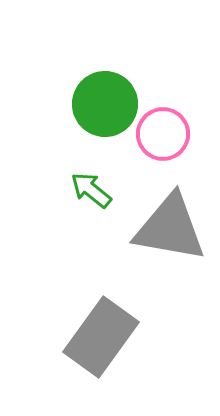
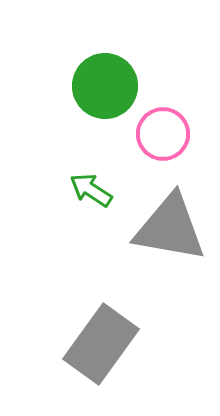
green circle: moved 18 px up
green arrow: rotated 6 degrees counterclockwise
gray rectangle: moved 7 px down
